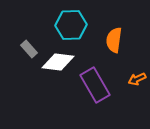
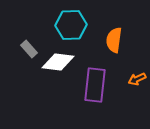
purple rectangle: rotated 36 degrees clockwise
